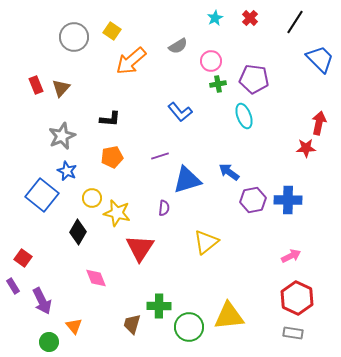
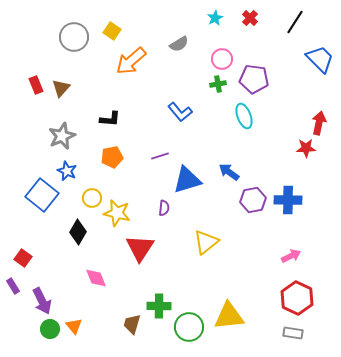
gray semicircle at (178, 46): moved 1 px right, 2 px up
pink circle at (211, 61): moved 11 px right, 2 px up
green circle at (49, 342): moved 1 px right, 13 px up
